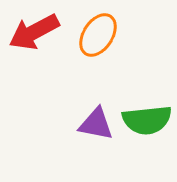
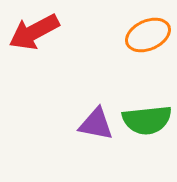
orange ellipse: moved 50 px right; rotated 33 degrees clockwise
